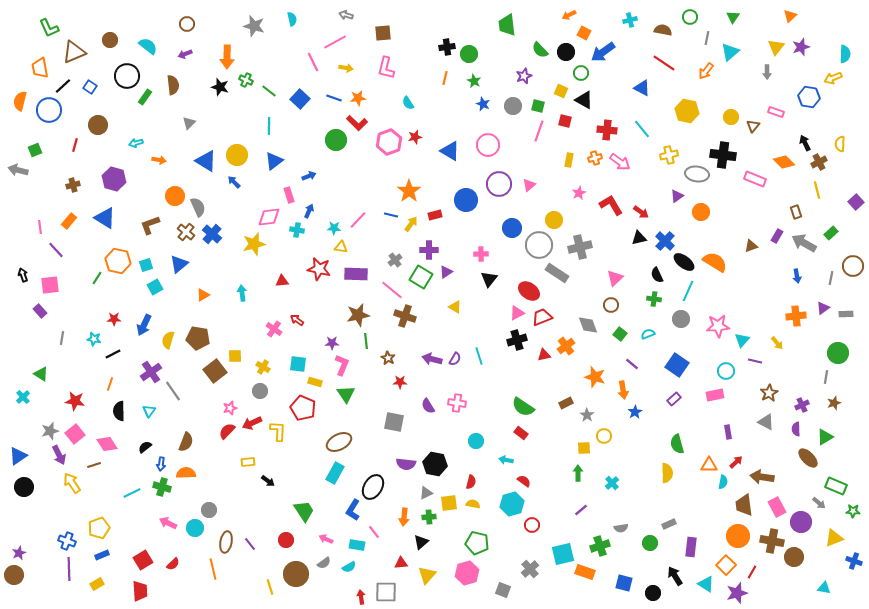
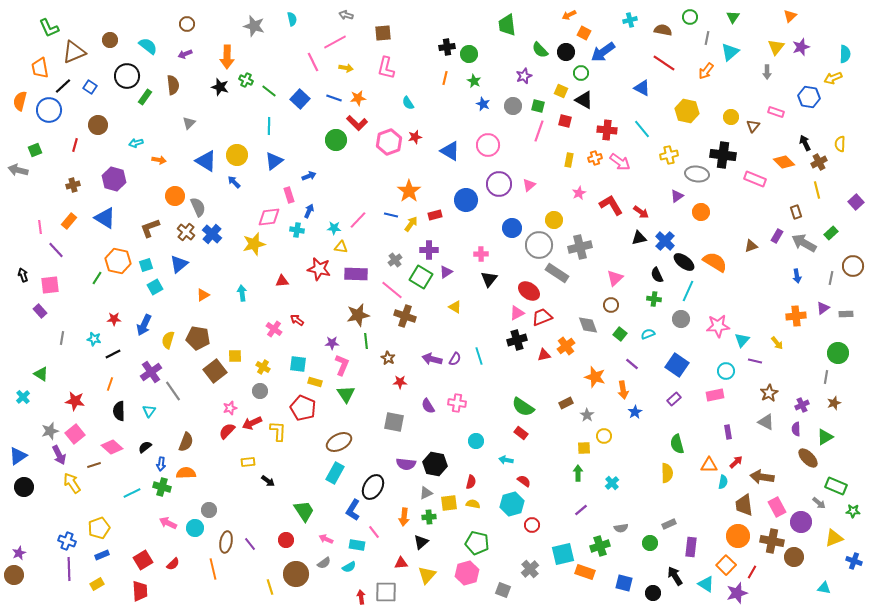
brown L-shape at (150, 225): moved 3 px down
pink diamond at (107, 444): moved 5 px right, 3 px down; rotated 15 degrees counterclockwise
